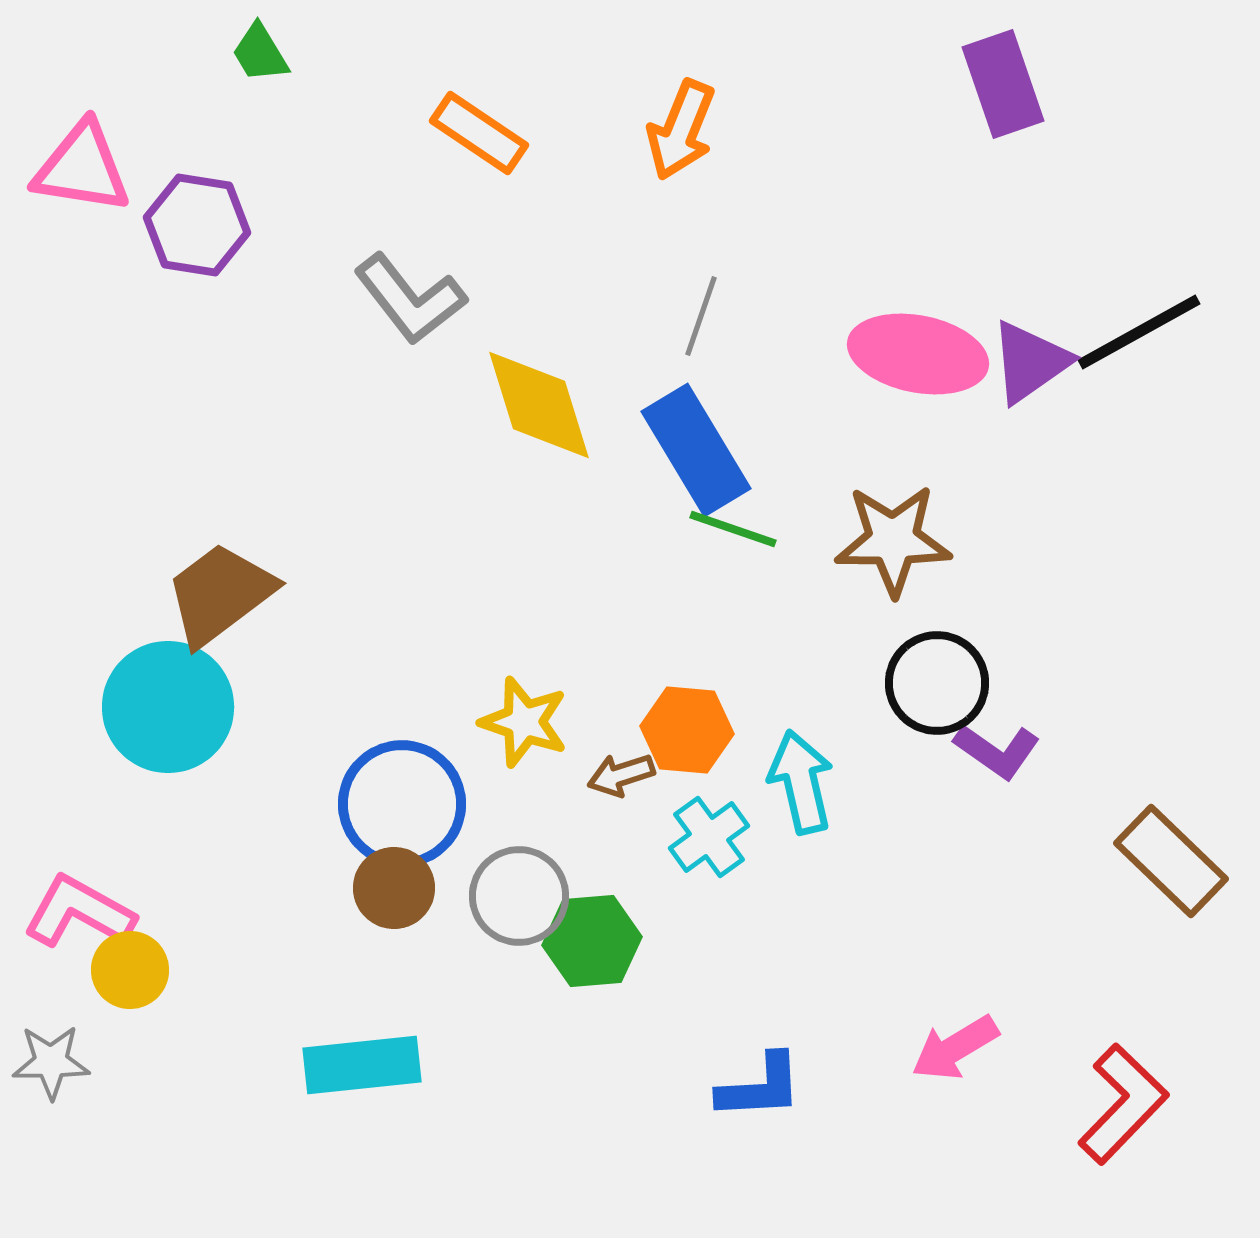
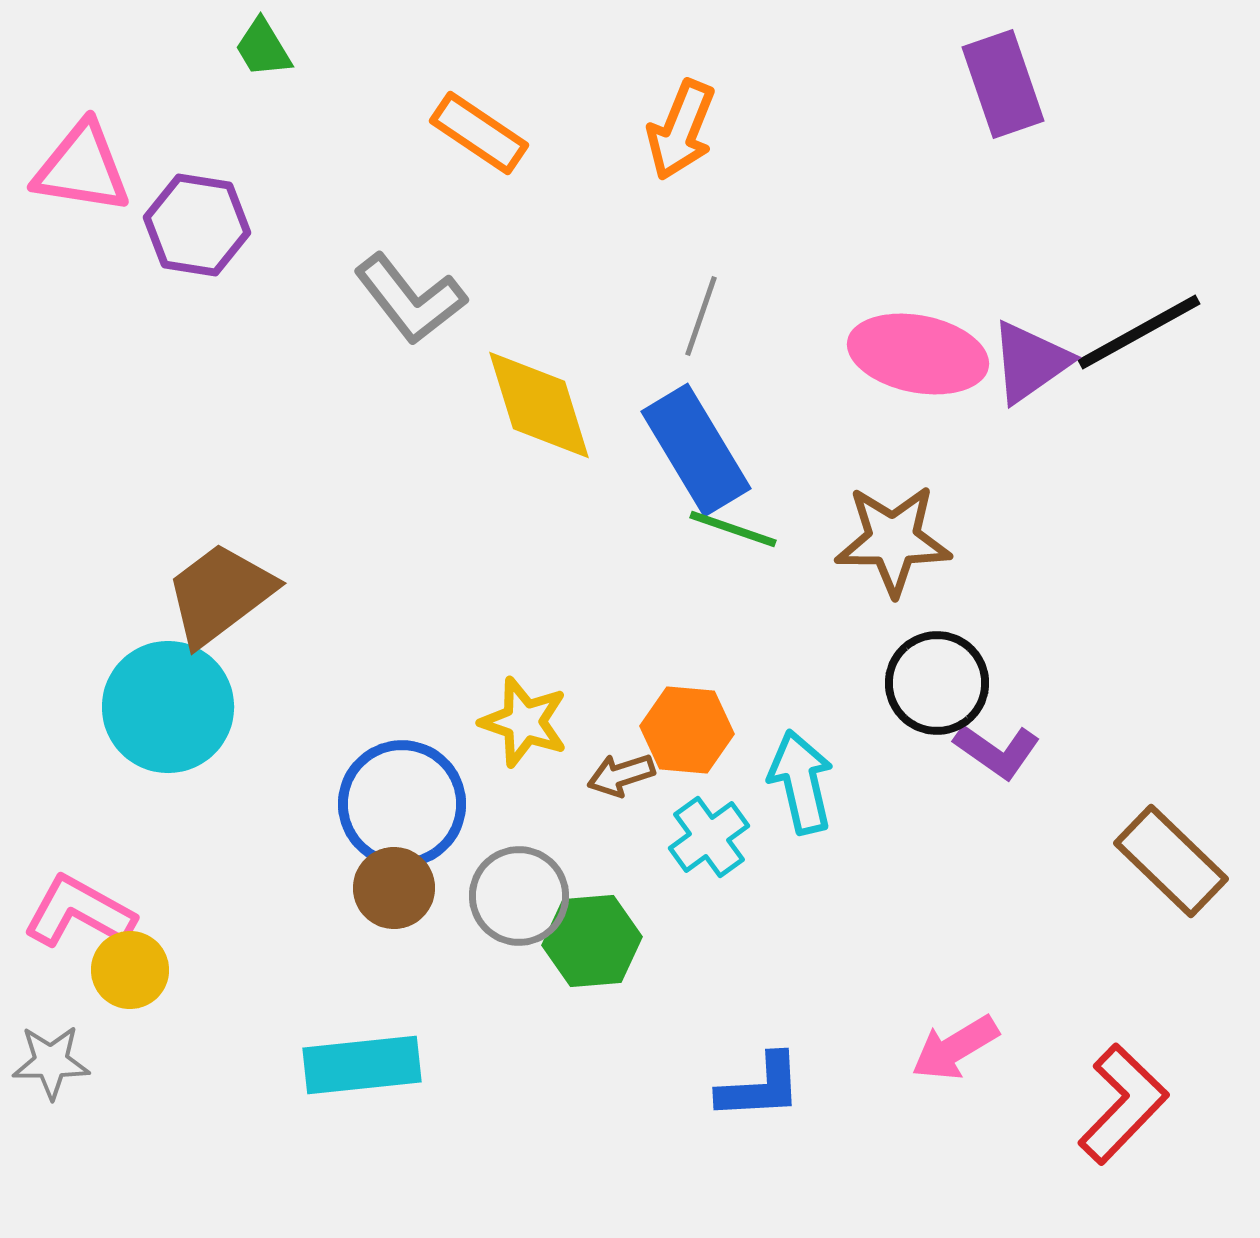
green trapezoid: moved 3 px right, 5 px up
